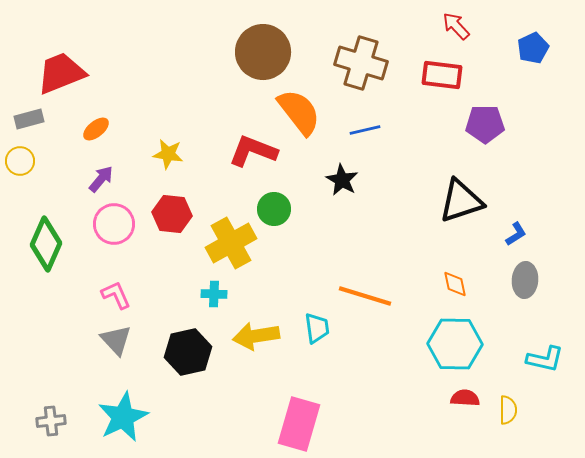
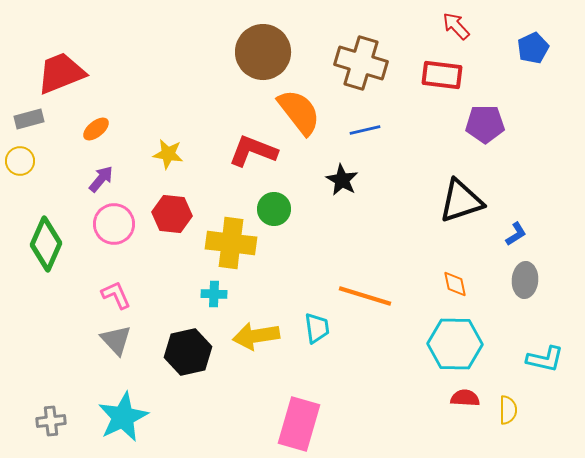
yellow cross: rotated 36 degrees clockwise
